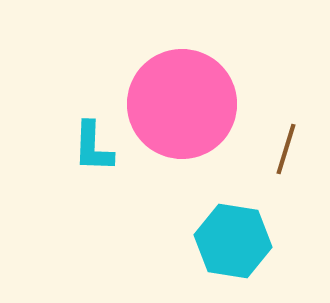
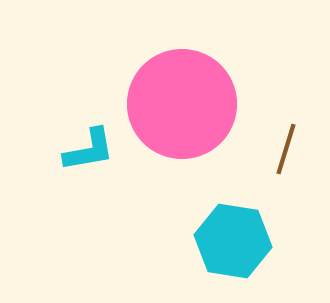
cyan L-shape: moved 4 px left, 3 px down; rotated 102 degrees counterclockwise
